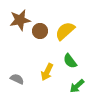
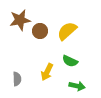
yellow semicircle: moved 2 px right
green semicircle: rotated 28 degrees counterclockwise
gray semicircle: rotated 64 degrees clockwise
green arrow: rotated 126 degrees counterclockwise
